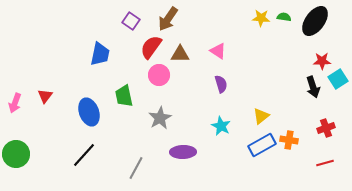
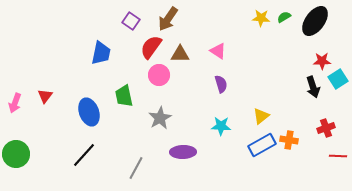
green semicircle: rotated 40 degrees counterclockwise
blue trapezoid: moved 1 px right, 1 px up
cyan star: rotated 24 degrees counterclockwise
red line: moved 13 px right, 7 px up; rotated 18 degrees clockwise
